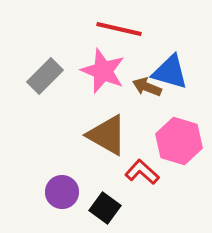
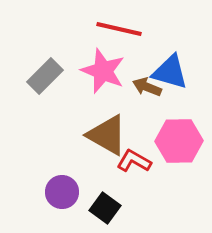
pink hexagon: rotated 18 degrees counterclockwise
red L-shape: moved 8 px left, 11 px up; rotated 12 degrees counterclockwise
